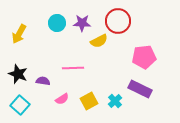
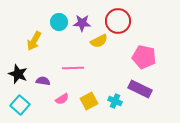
cyan circle: moved 2 px right, 1 px up
yellow arrow: moved 15 px right, 7 px down
pink pentagon: rotated 20 degrees clockwise
cyan cross: rotated 24 degrees counterclockwise
